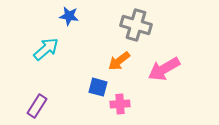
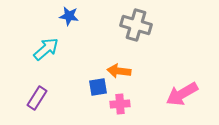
orange arrow: moved 10 px down; rotated 45 degrees clockwise
pink arrow: moved 18 px right, 25 px down
blue square: rotated 24 degrees counterclockwise
purple rectangle: moved 8 px up
